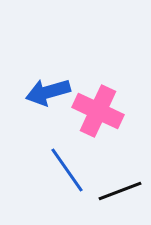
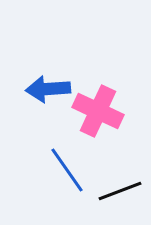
blue arrow: moved 3 px up; rotated 12 degrees clockwise
